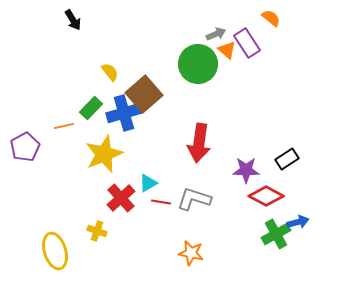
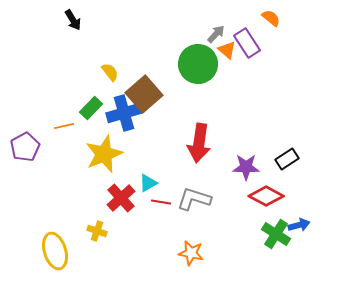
gray arrow: rotated 24 degrees counterclockwise
purple star: moved 3 px up
blue arrow: moved 1 px right, 3 px down
green cross: rotated 28 degrees counterclockwise
